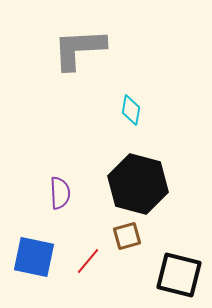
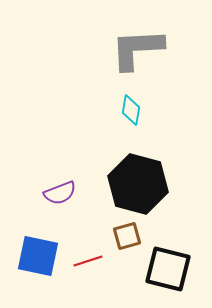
gray L-shape: moved 58 px right
purple semicircle: rotated 72 degrees clockwise
blue square: moved 4 px right, 1 px up
red line: rotated 32 degrees clockwise
black square: moved 11 px left, 6 px up
